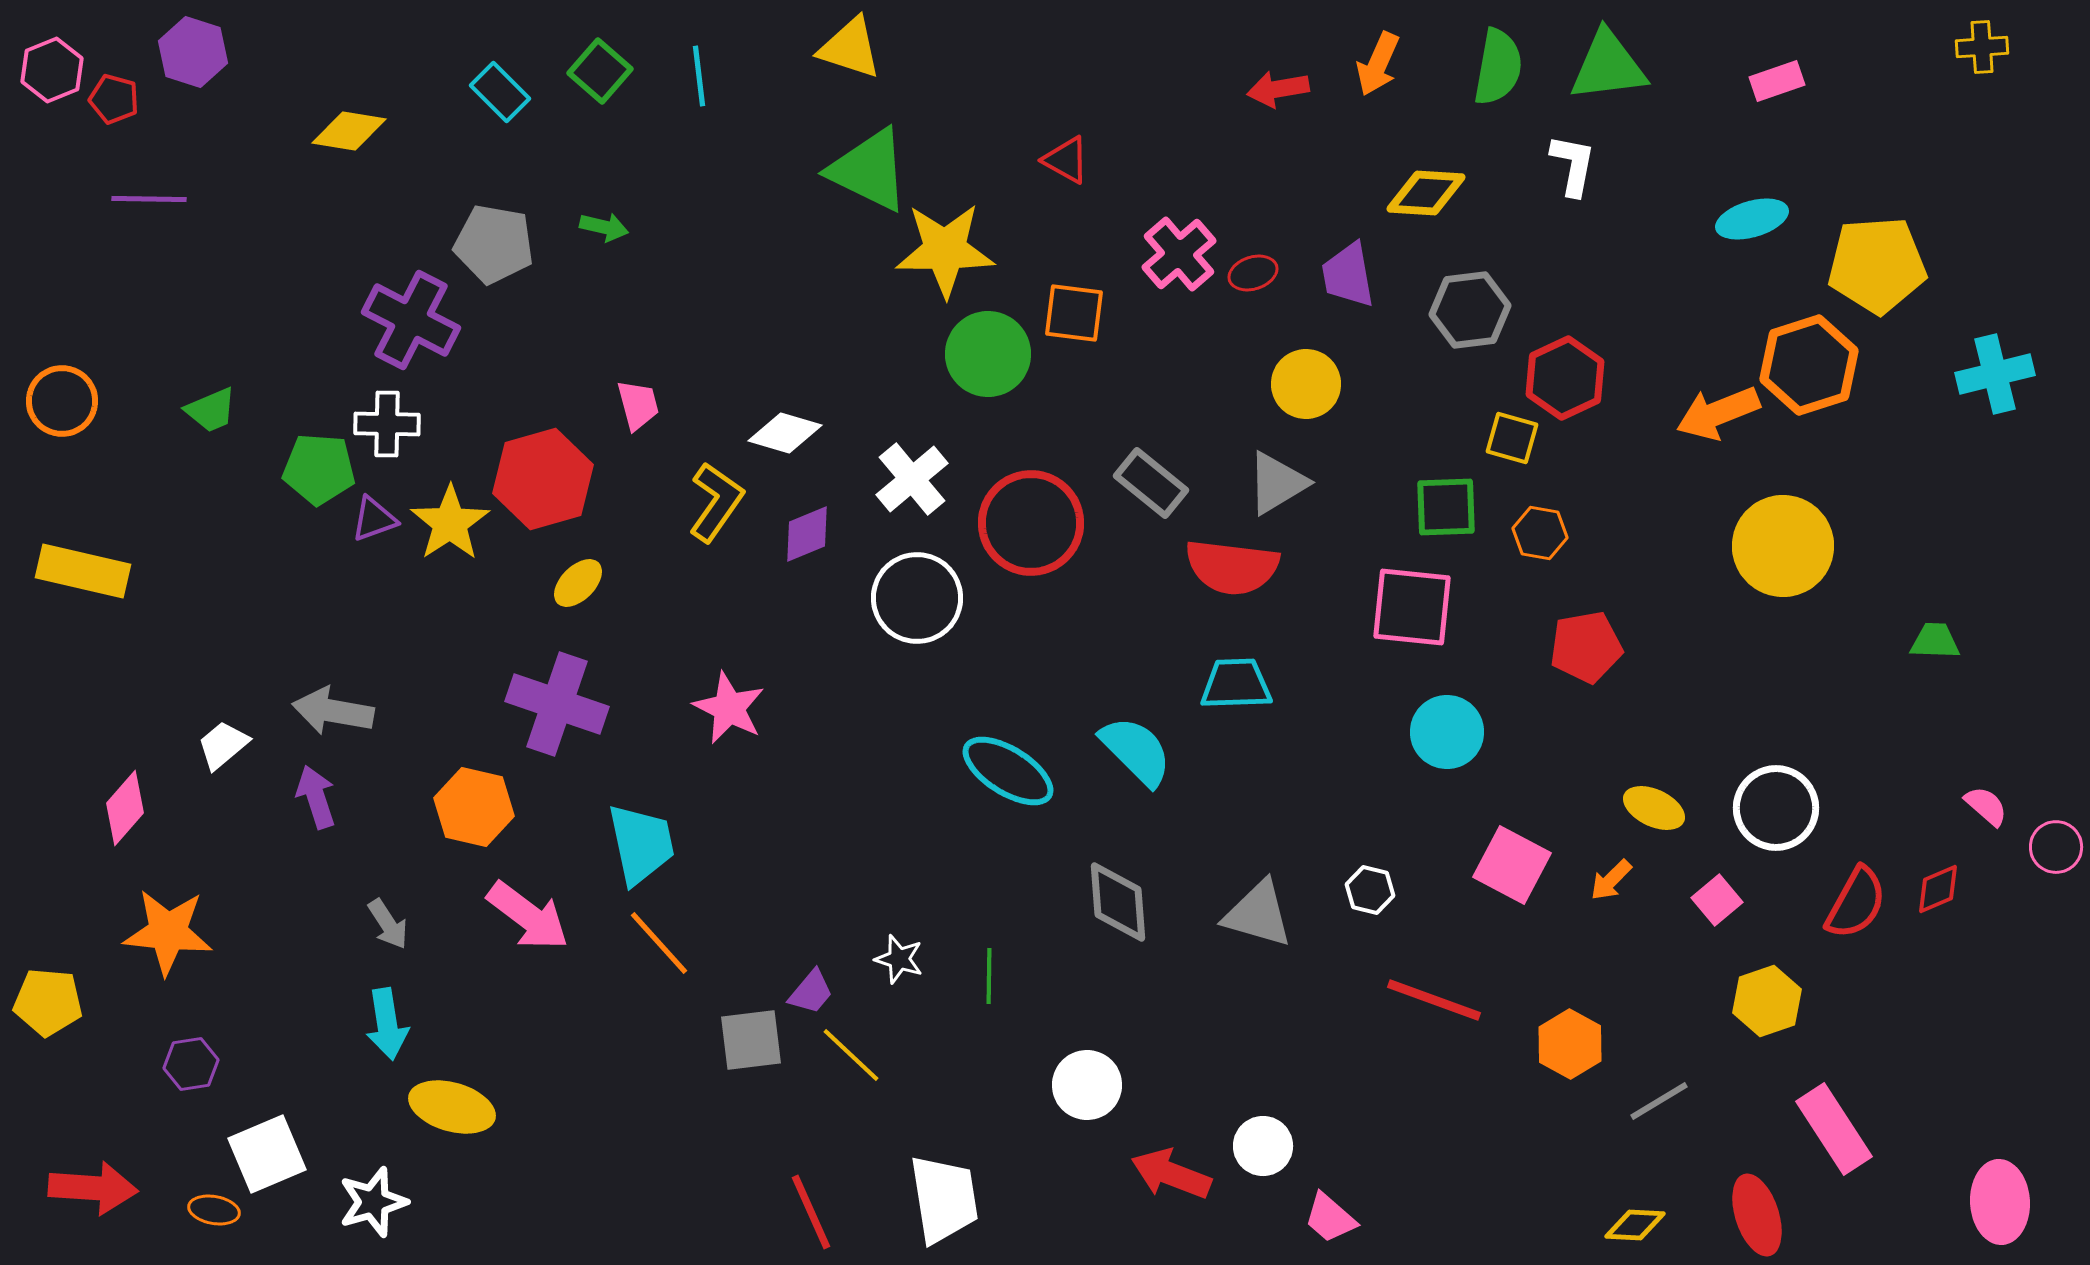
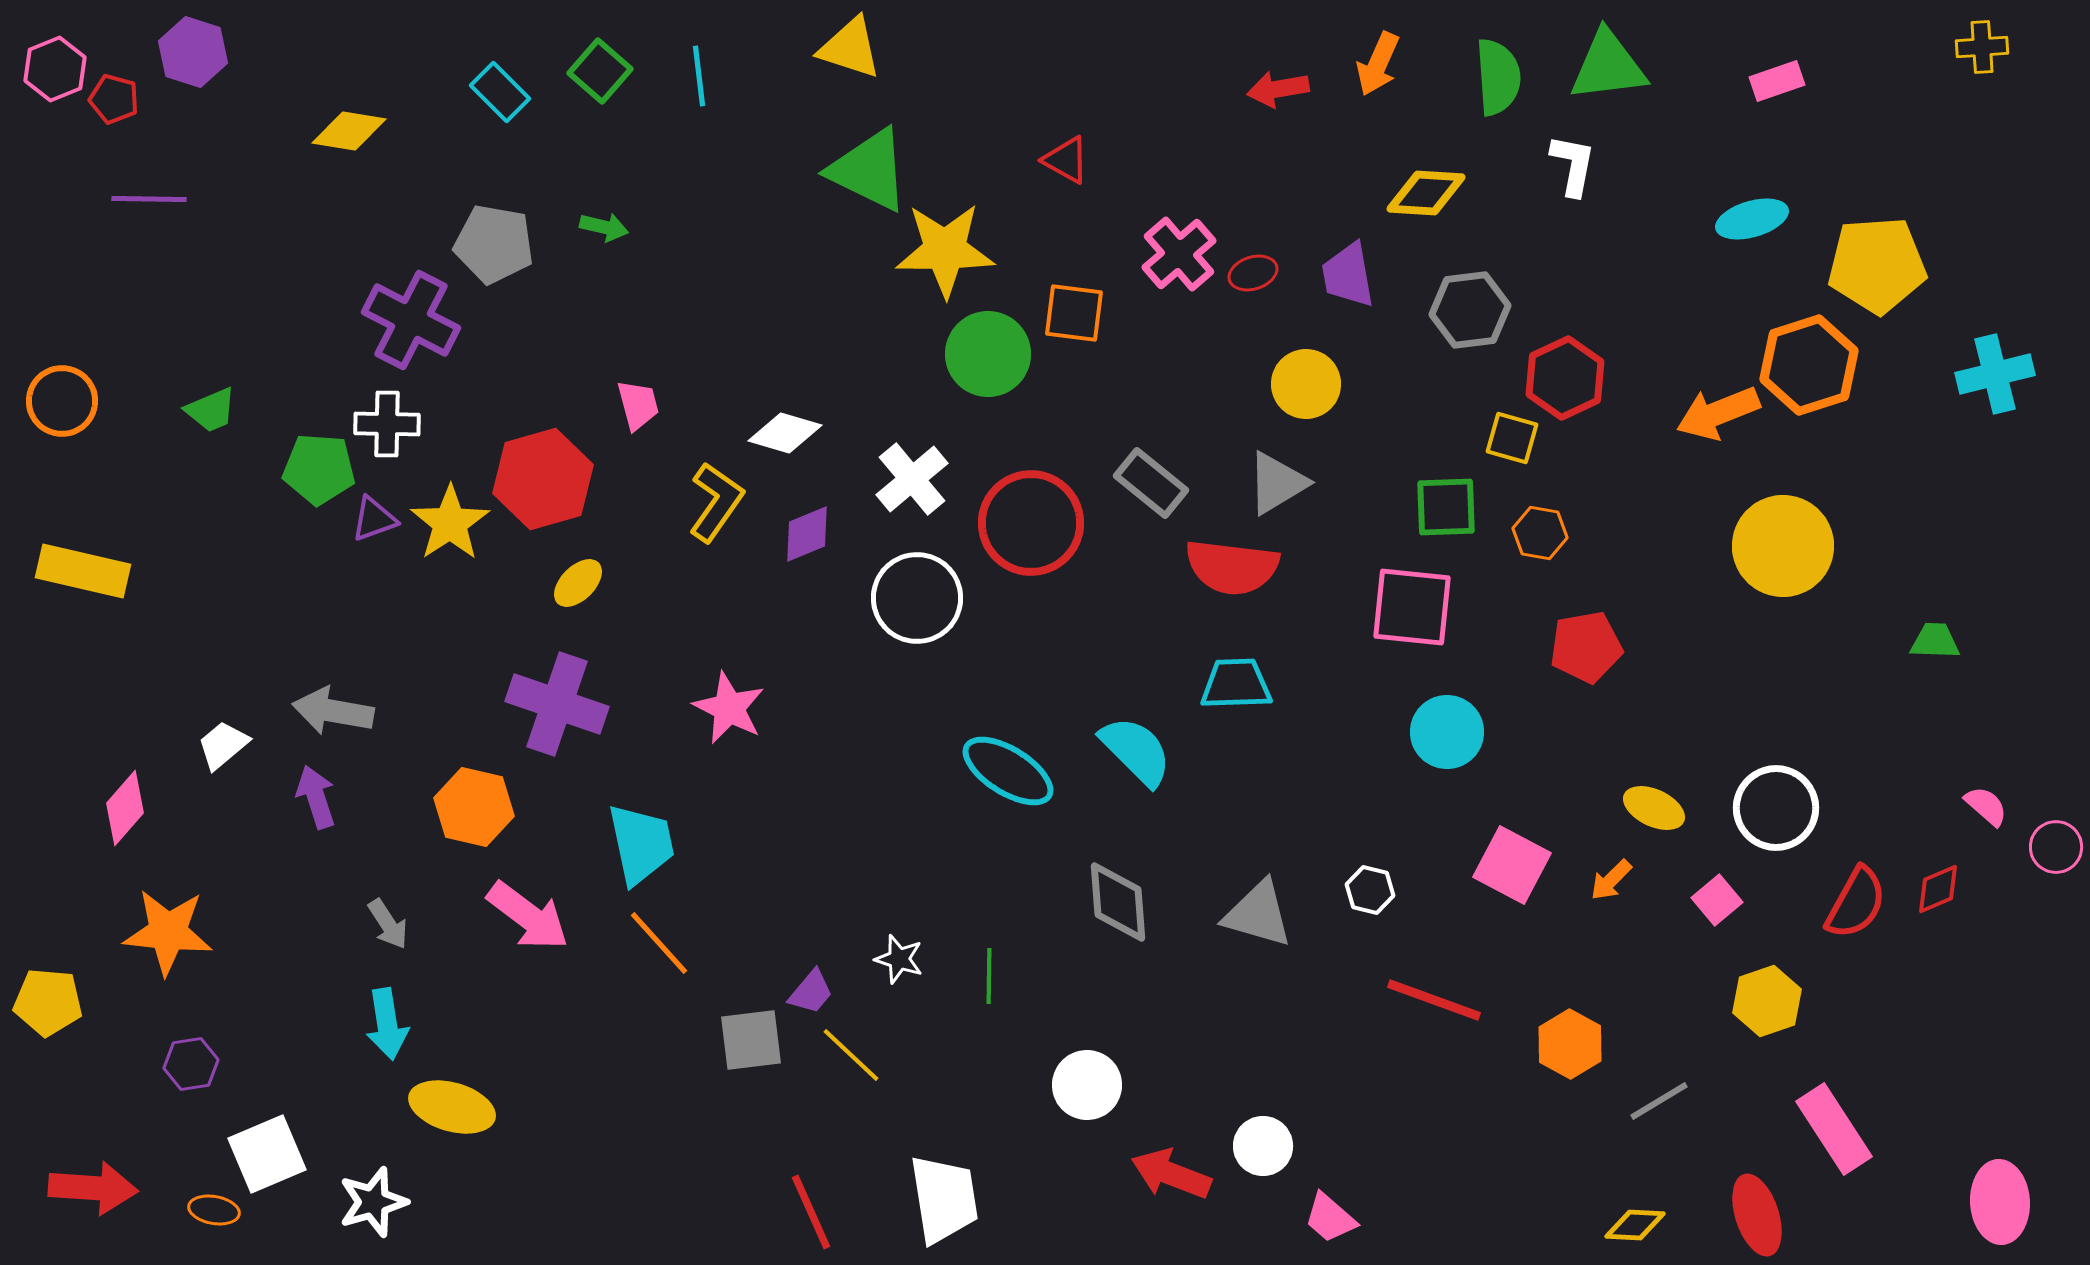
green semicircle at (1498, 67): moved 10 px down; rotated 14 degrees counterclockwise
pink hexagon at (52, 70): moved 3 px right, 1 px up
